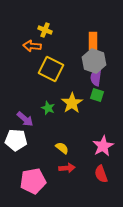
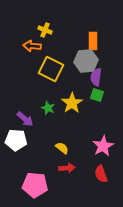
gray hexagon: moved 8 px left; rotated 25 degrees counterclockwise
pink pentagon: moved 2 px right, 4 px down; rotated 15 degrees clockwise
